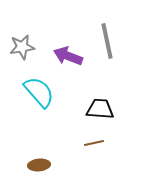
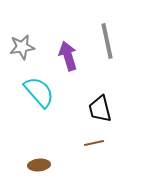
purple arrow: rotated 52 degrees clockwise
black trapezoid: rotated 108 degrees counterclockwise
